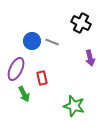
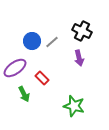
black cross: moved 1 px right, 8 px down
gray line: rotated 64 degrees counterclockwise
purple arrow: moved 11 px left
purple ellipse: moved 1 px left, 1 px up; rotated 30 degrees clockwise
red rectangle: rotated 32 degrees counterclockwise
